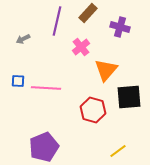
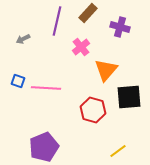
blue square: rotated 16 degrees clockwise
